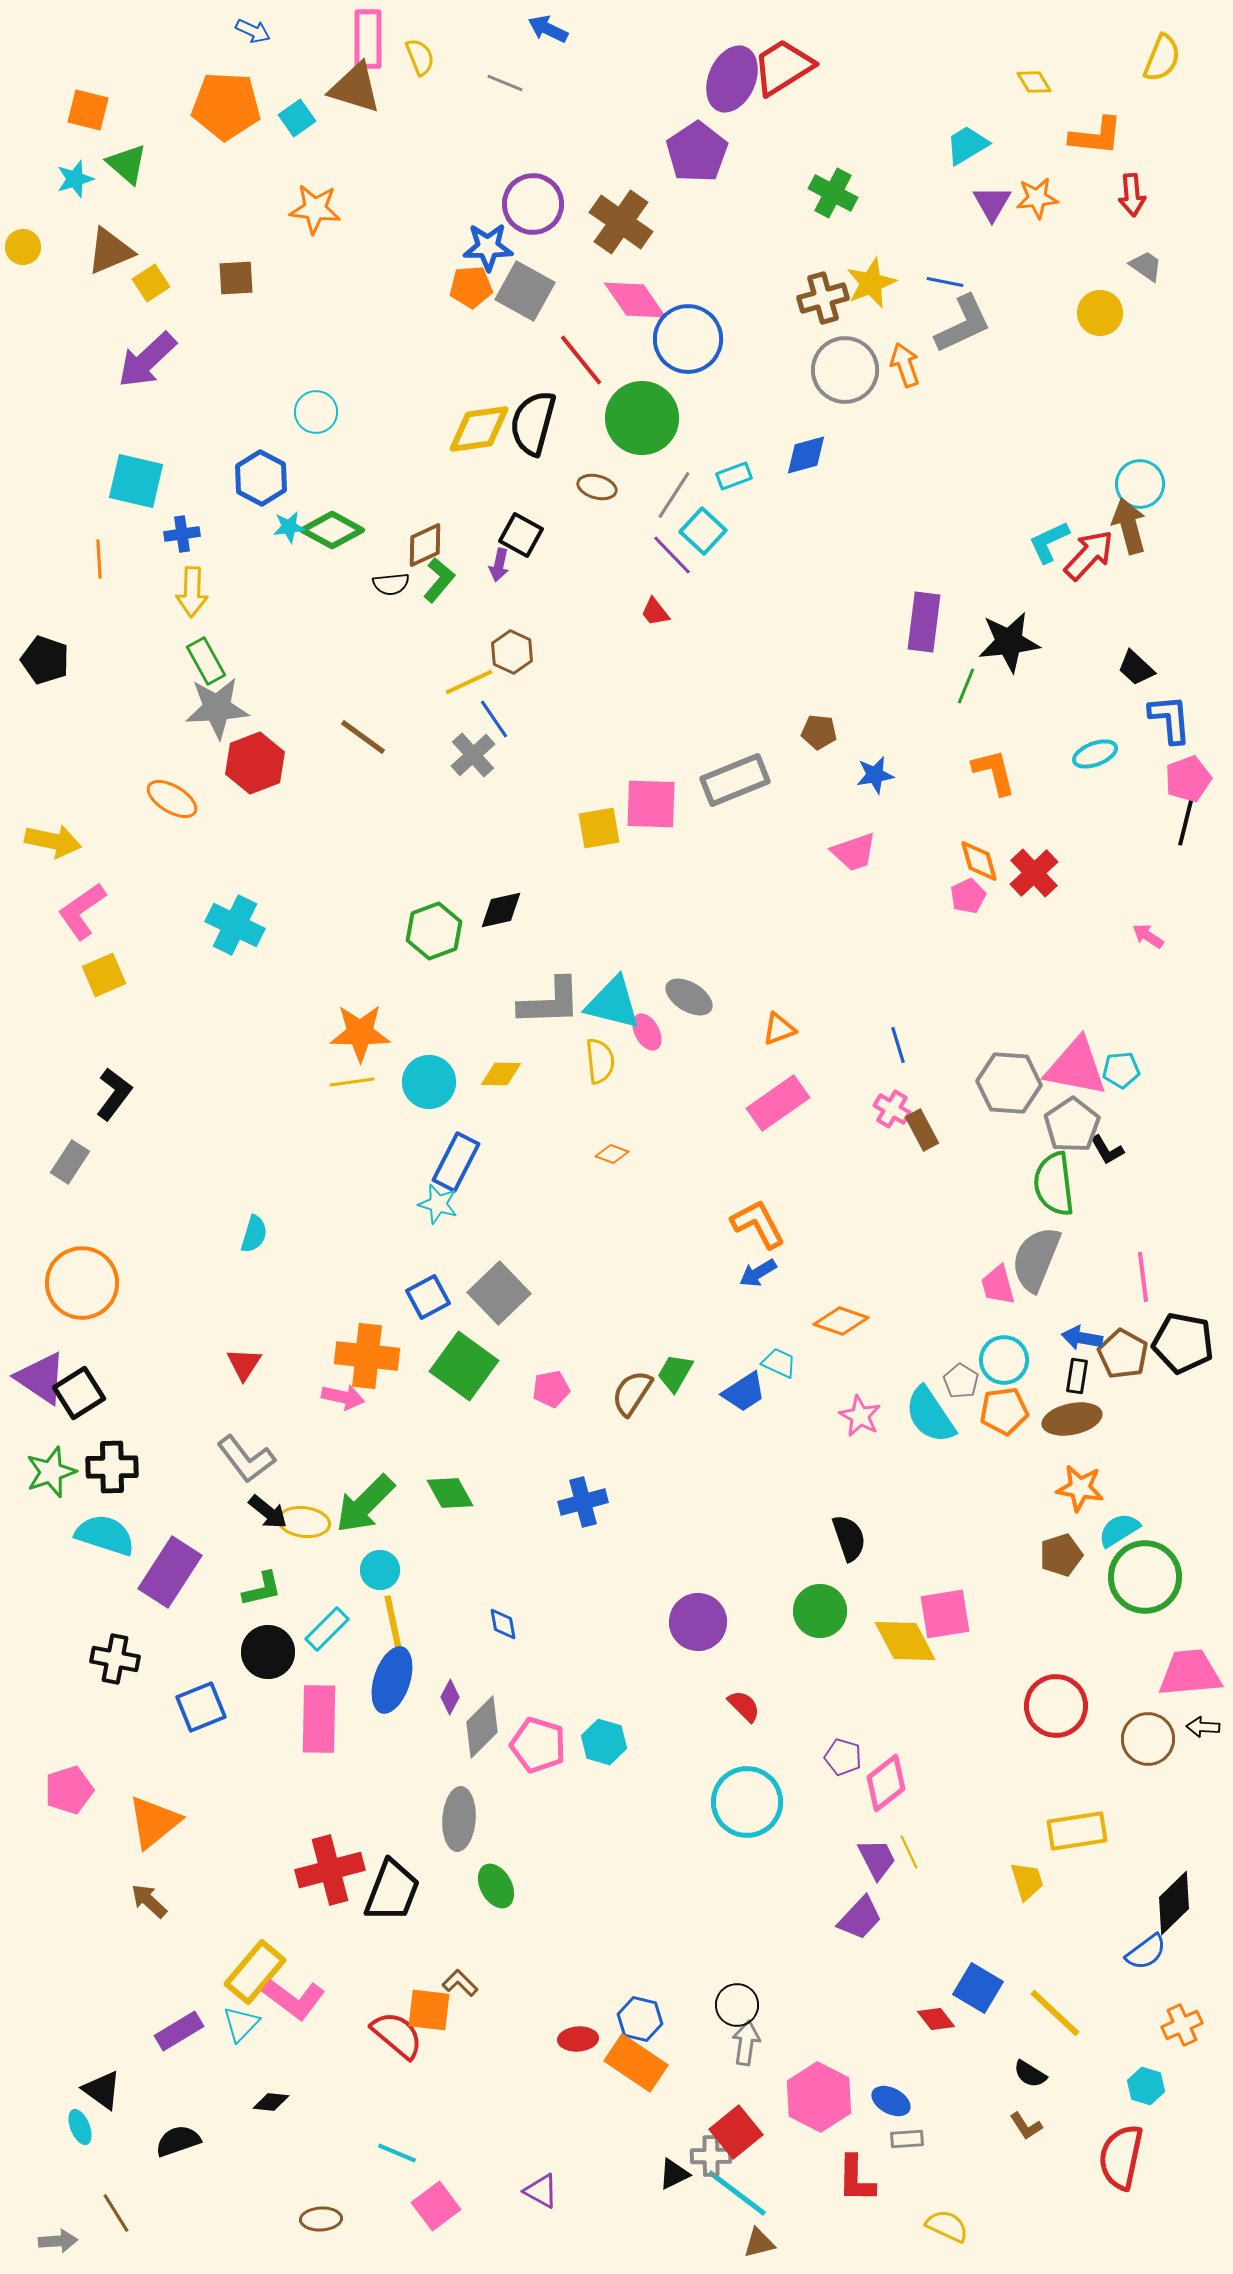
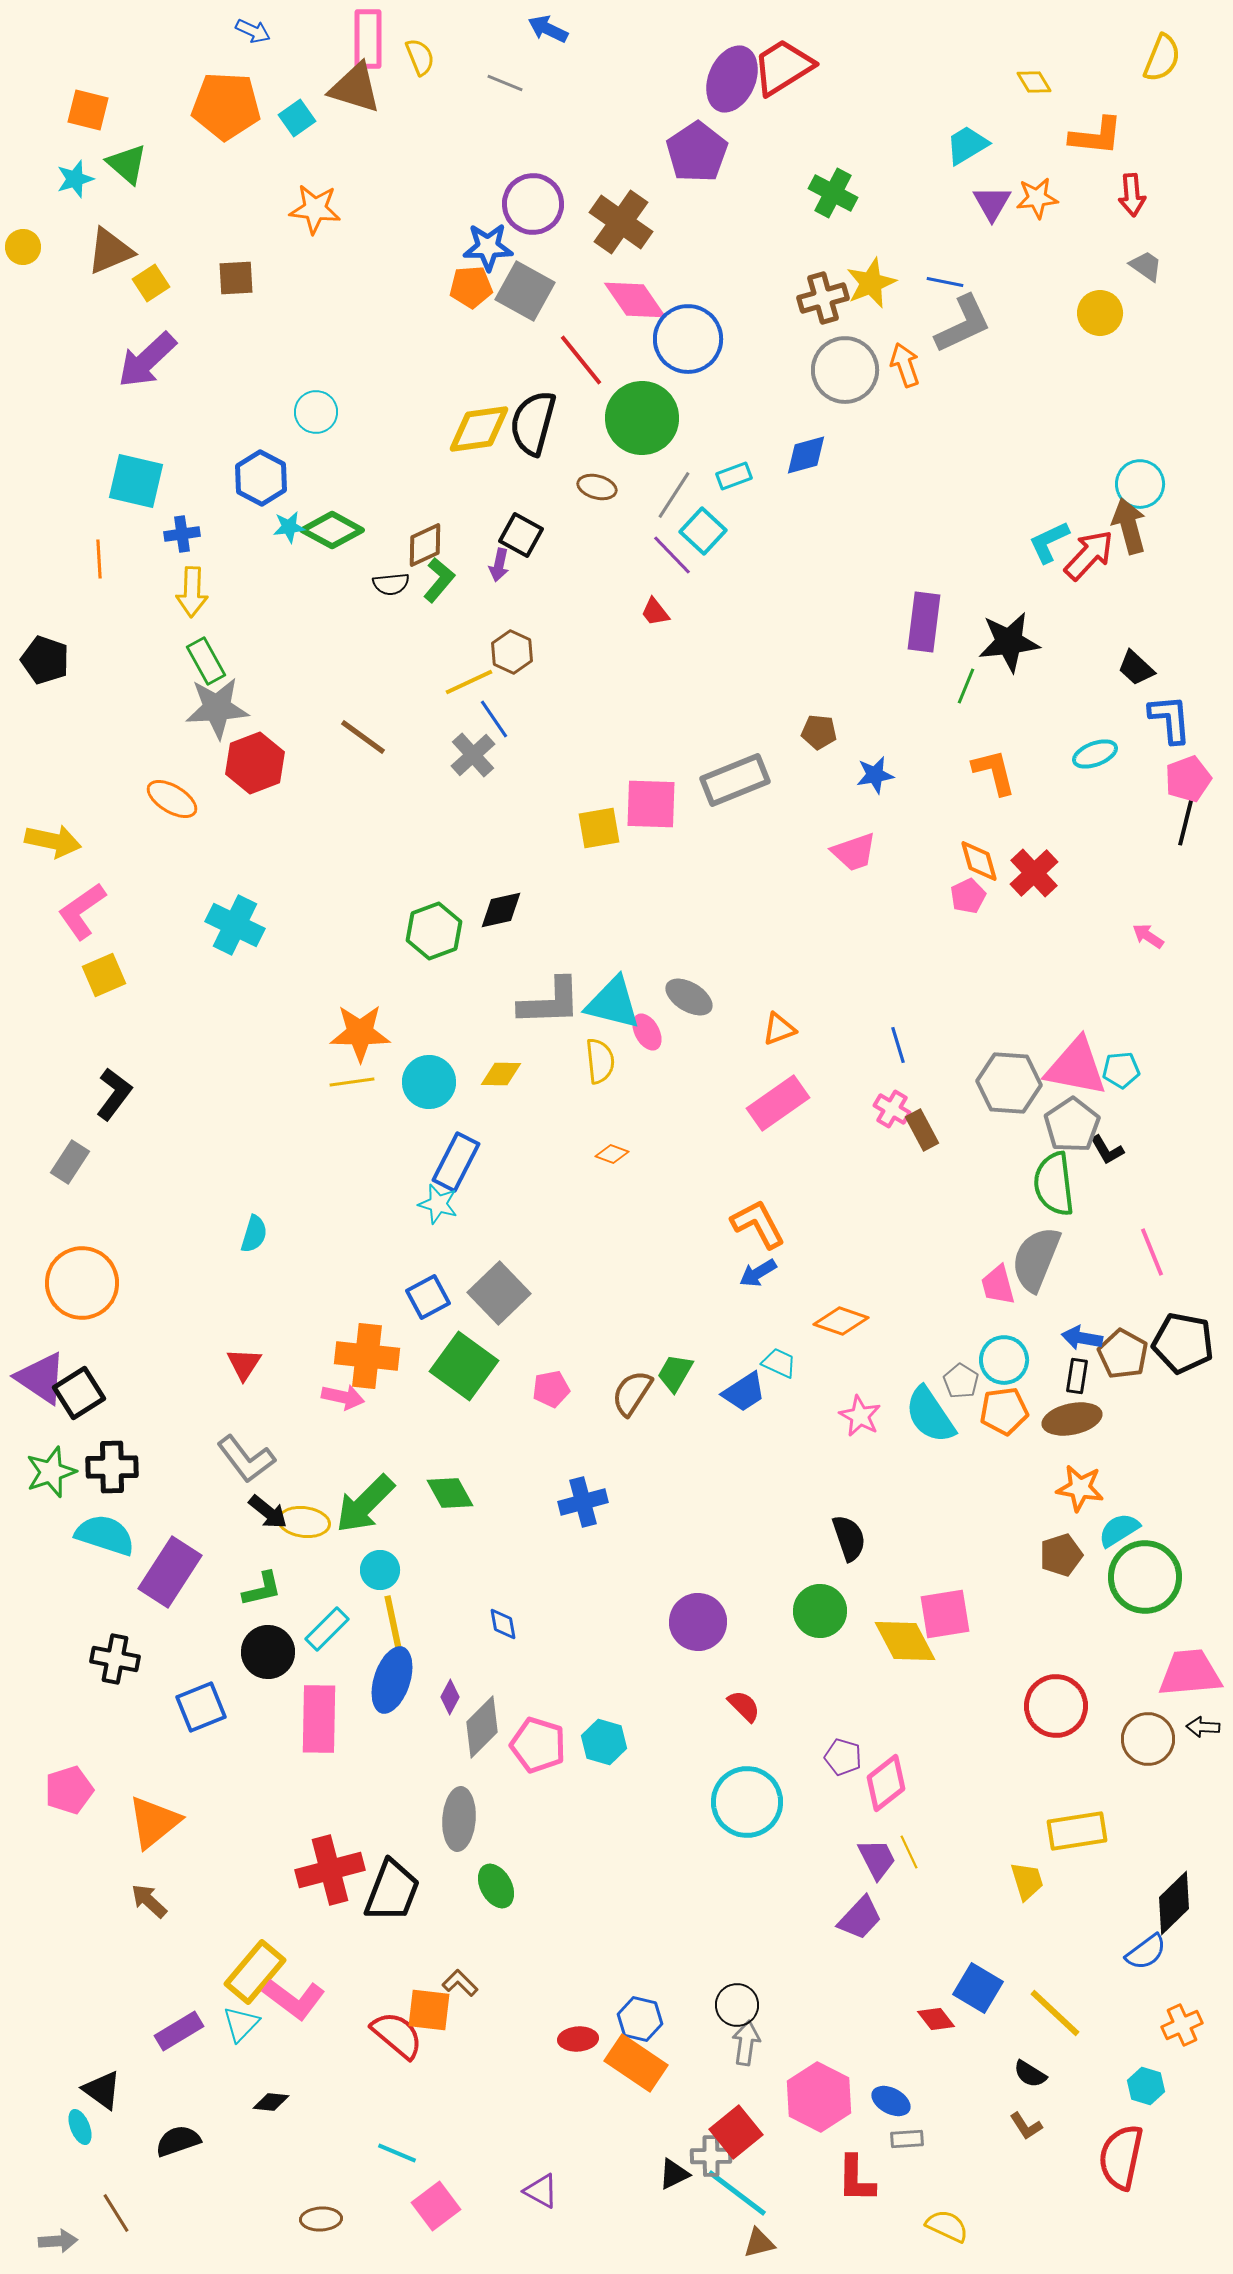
pink line at (1143, 1277): moved 9 px right, 25 px up; rotated 15 degrees counterclockwise
